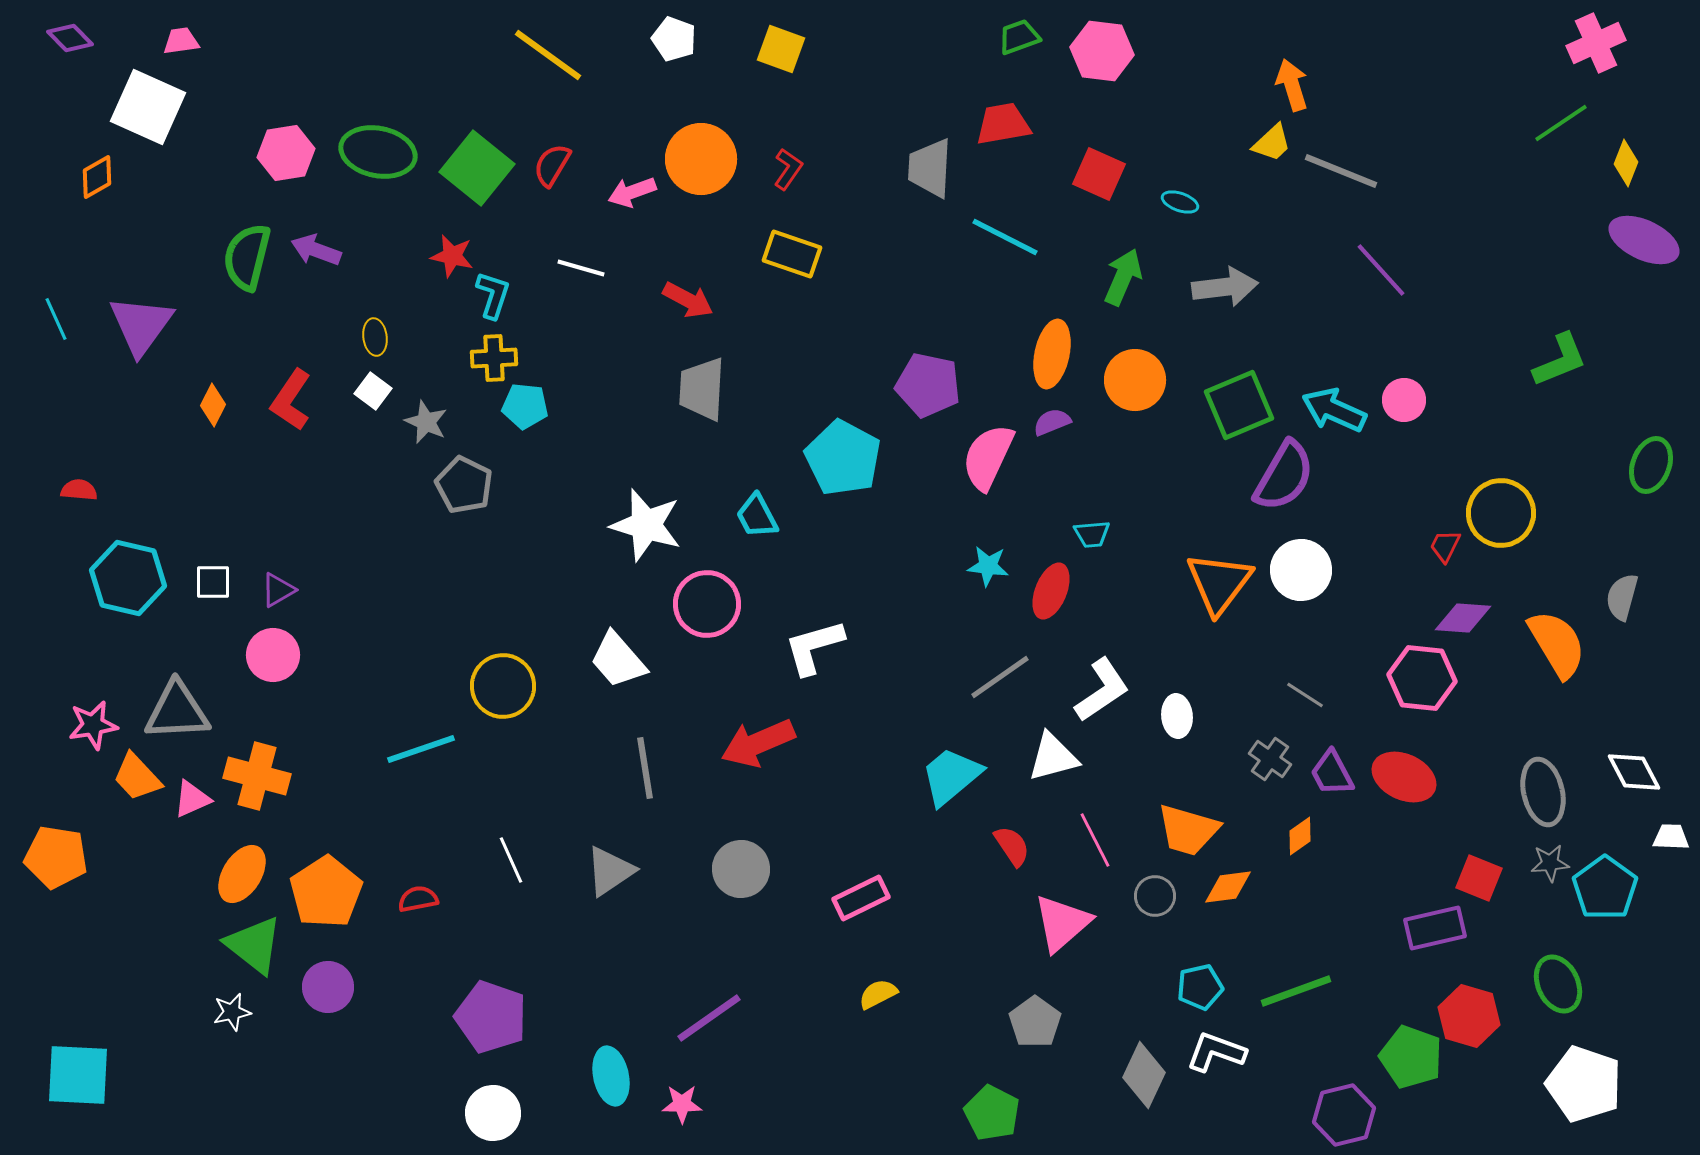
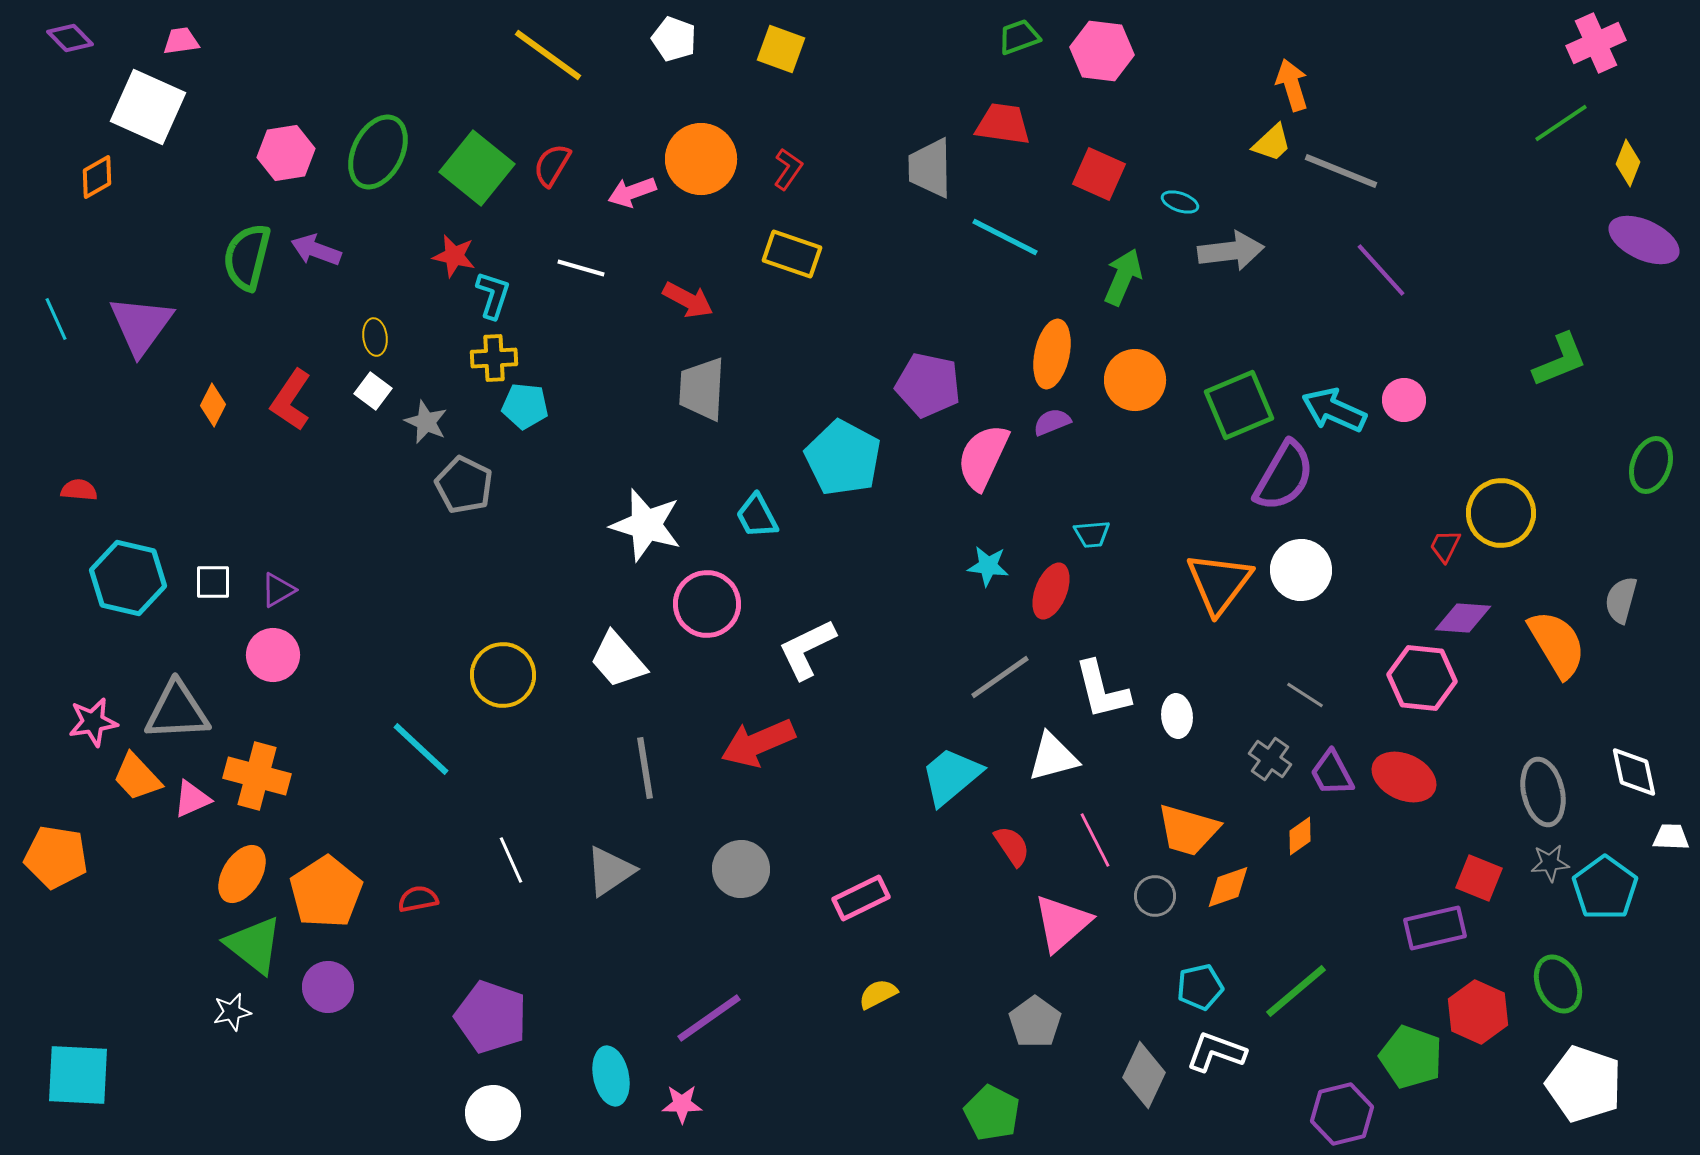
red trapezoid at (1003, 124): rotated 18 degrees clockwise
green ellipse at (378, 152): rotated 74 degrees counterclockwise
yellow diamond at (1626, 163): moved 2 px right
gray trapezoid at (930, 168): rotated 4 degrees counterclockwise
red star at (452, 256): moved 2 px right
gray arrow at (1225, 287): moved 6 px right, 36 px up
pink semicircle at (988, 457): moved 5 px left
gray semicircle at (1622, 597): moved 1 px left, 3 px down
white L-shape at (814, 647): moved 7 px left, 2 px down; rotated 10 degrees counterclockwise
yellow circle at (503, 686): moved 11 px up
white L-shape at (1102, 690): rotated 110 degrees clockwise
pink star at (93, 725): moved 3 px up
cyan line at (421, 749): rotated 62 degrees clockwise
white diamond at (1634, 772): rotated 16 degrees clockwise
orange diamond at (1228, 887): rotated 12 degrees counterclockwise
green line at (1296, 991): rotated 20 degrees counterclockwise
red hexagon at (1469, 1016): moved 9 px right, 4 px up; rotated 8 degrees clockwise
purple hexagon at (1344, 1115): moved 2 px left, 1 px up
